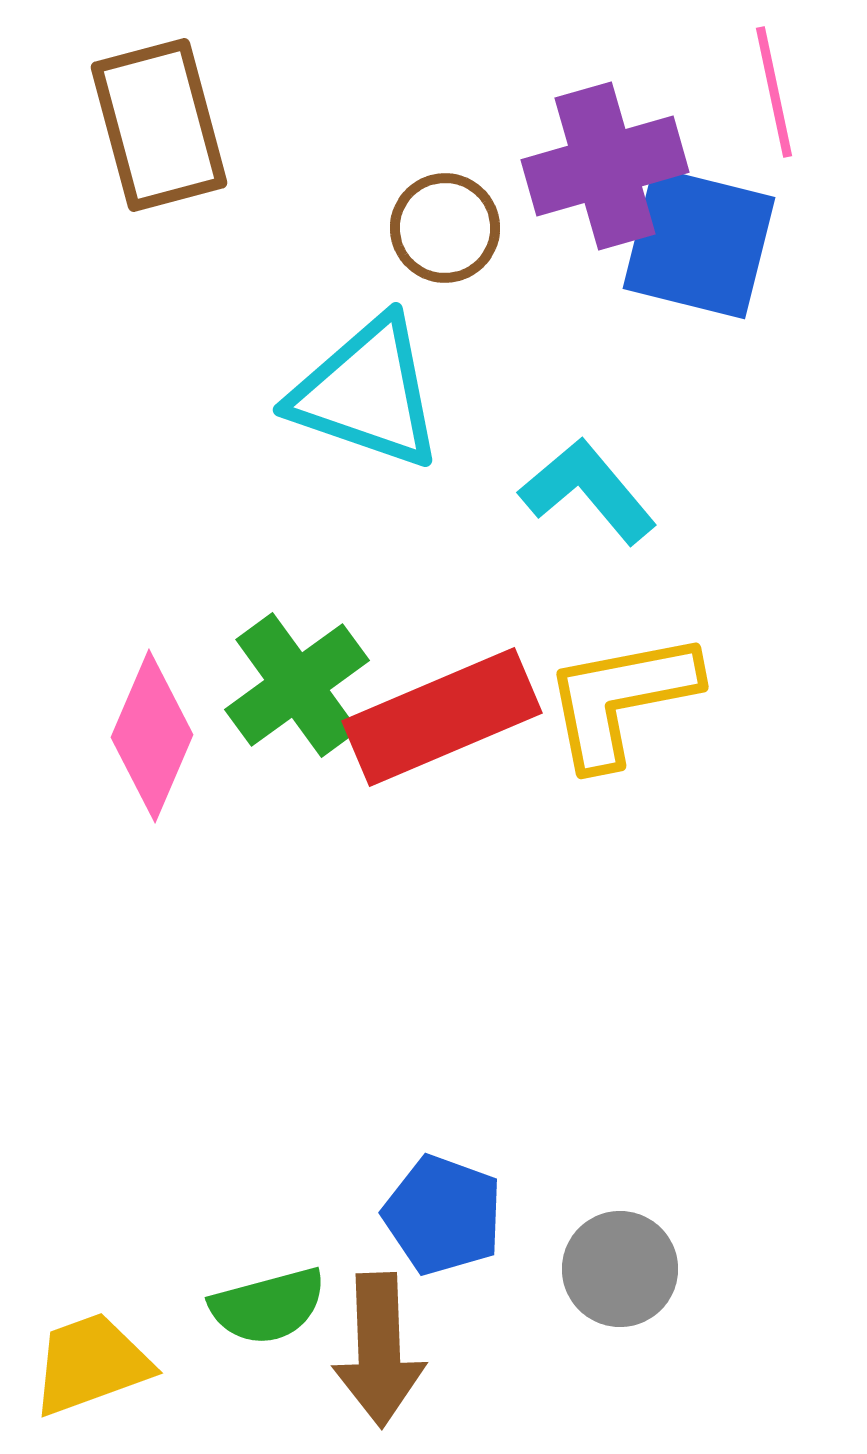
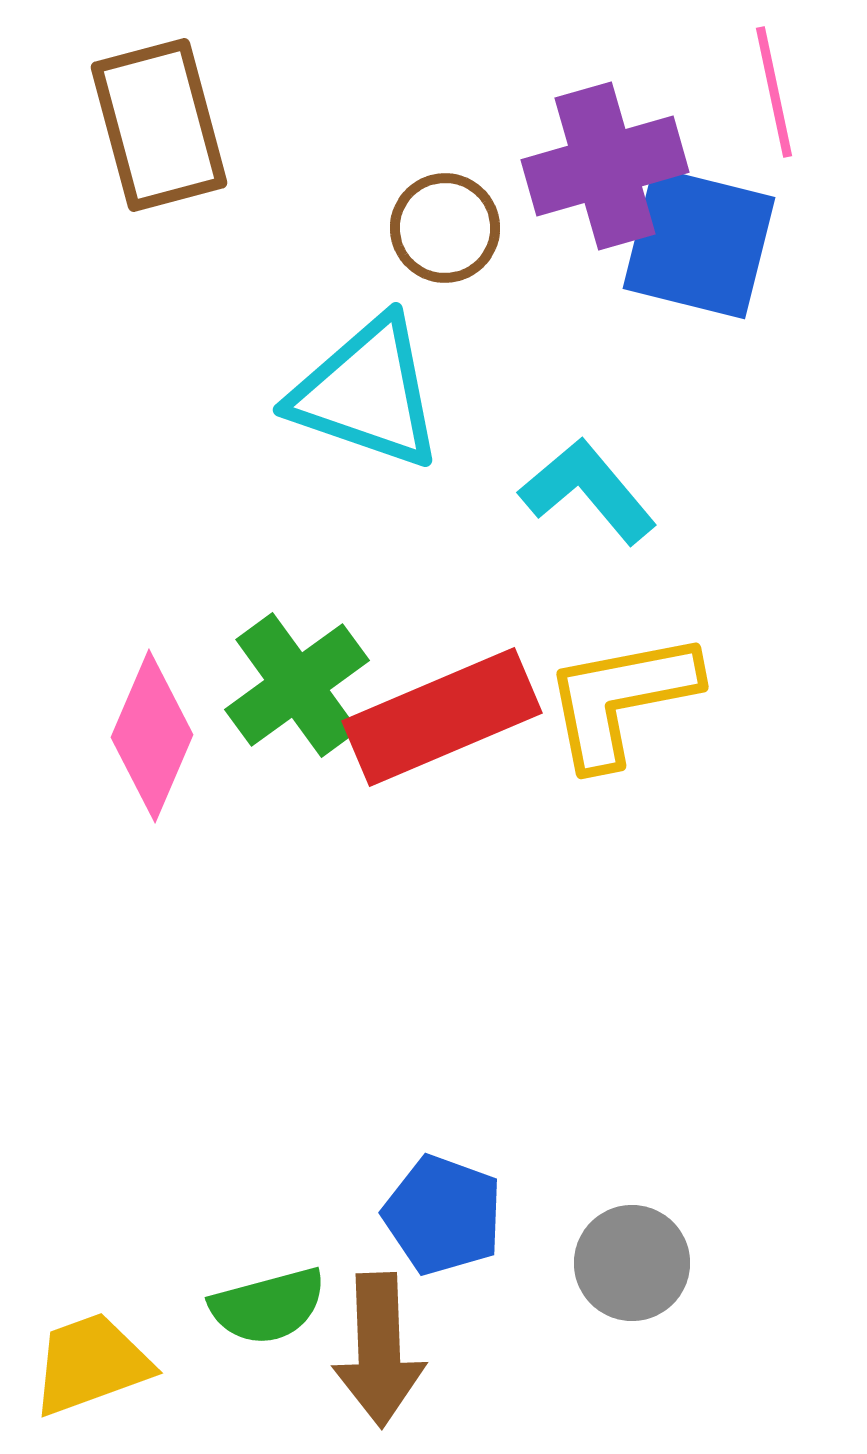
gray circle: moved 12 px right, 6 px up
